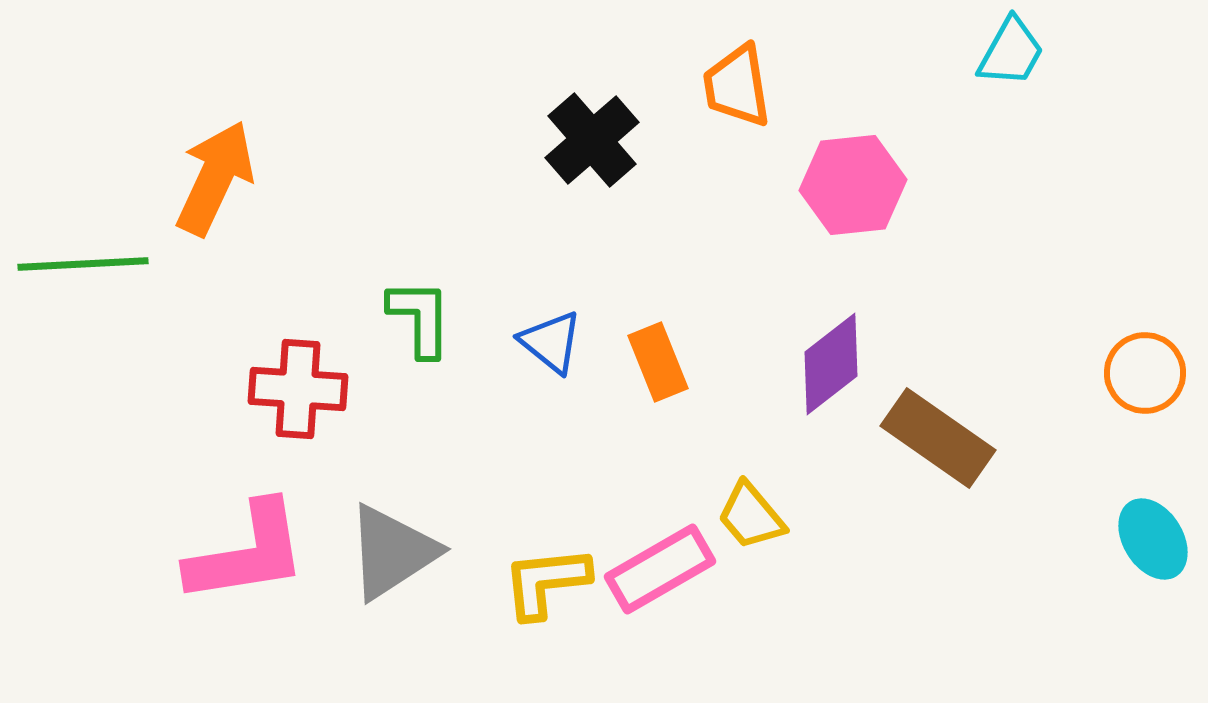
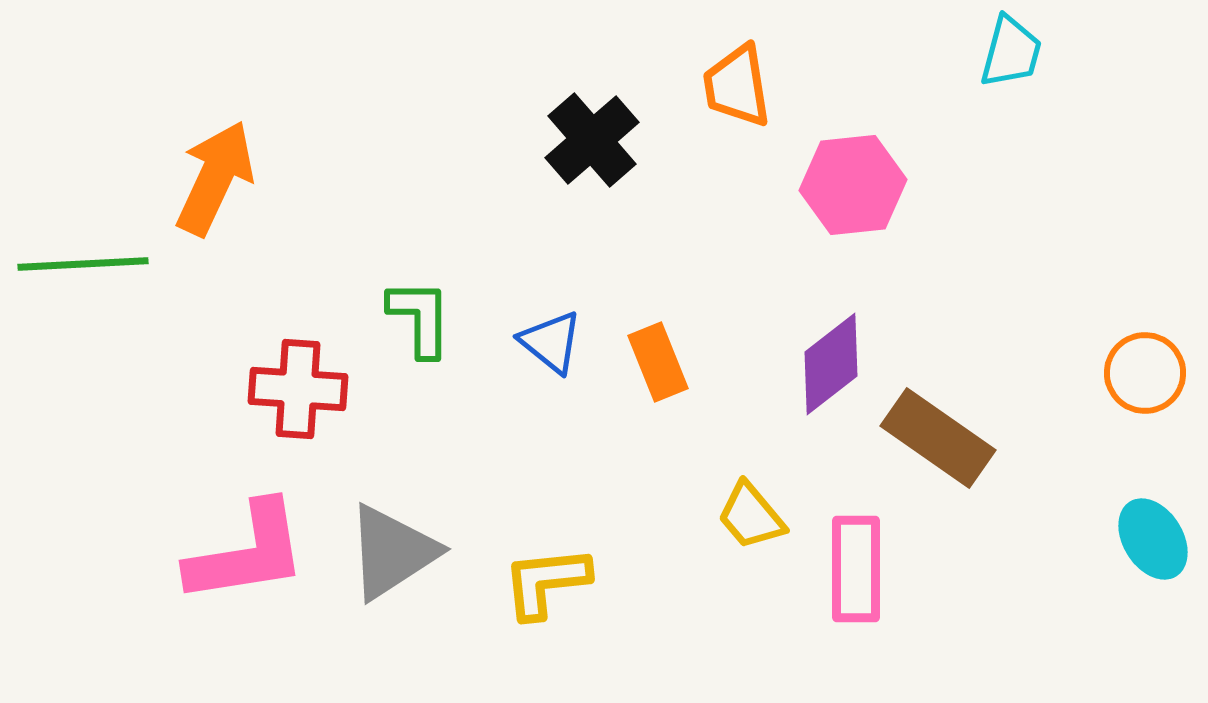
cyan trapezoid: rotated 14 degrees counterclockwise
pink rectangle: moved 196 px right; rotated 60 degrees counterclockwise
